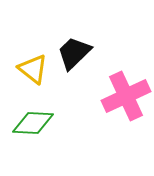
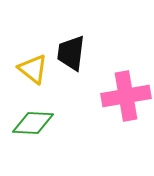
black trapezoid: moved 3 px left; rotated 39 degrees counterclockwise
pink cross: rotated 15 degrees clockwise
